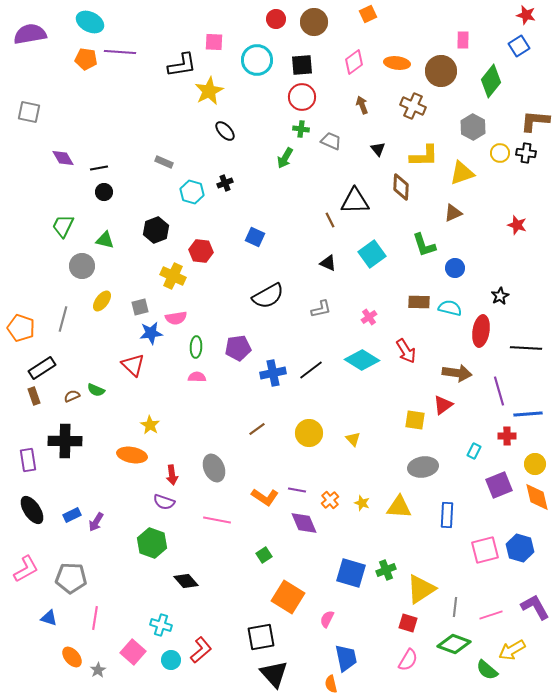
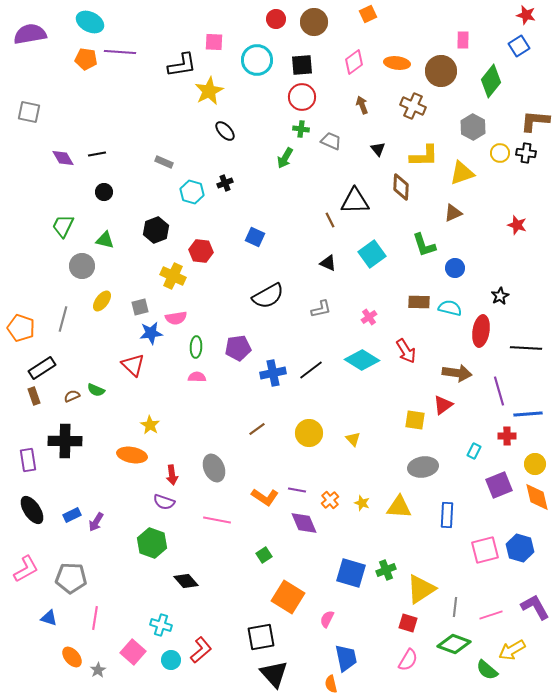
black line at (99, 168): moved 2 px left, 14 px up
